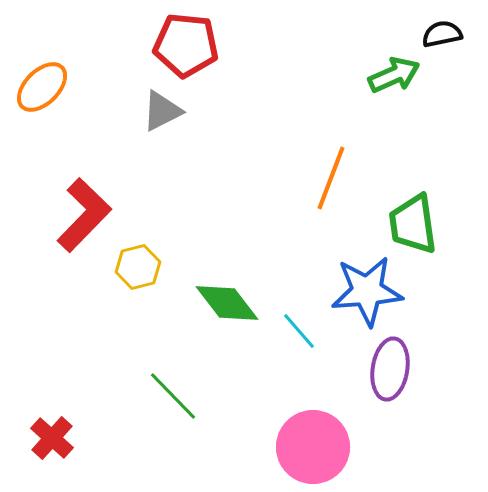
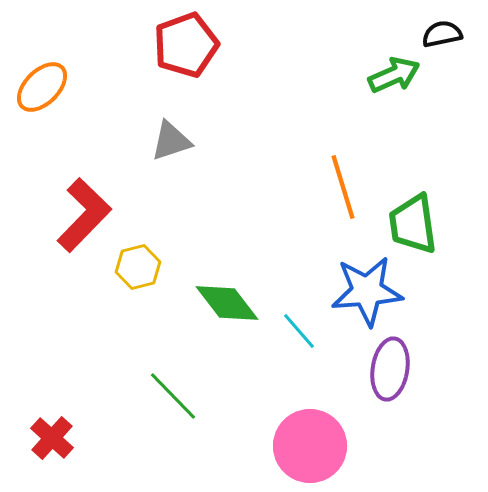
red pentagon: rotated 26 degrees counterclockwise
gray triangle: moved 9 px right, 30 px down; rotated 9 degrees clockwise
orange line: moved 12 px right, 9 px down; rotated 38 degrees counterclockwise
pink circle: moved 3 px left, 1 px up
